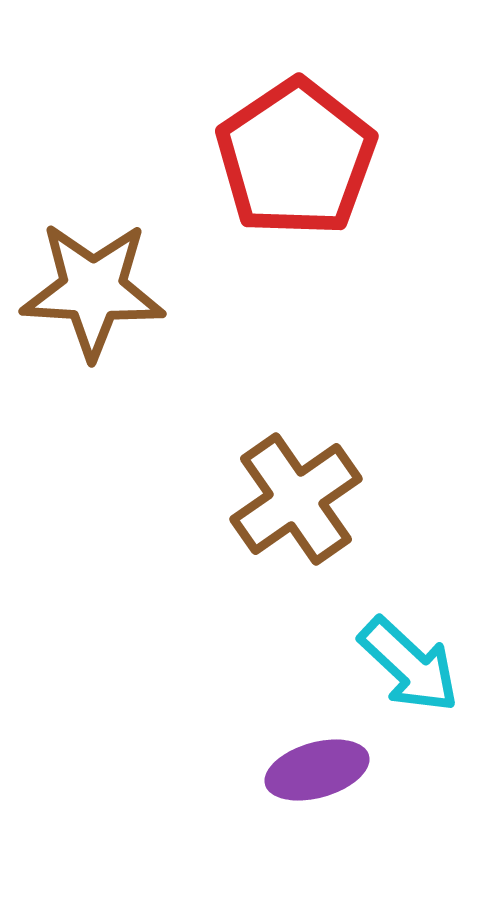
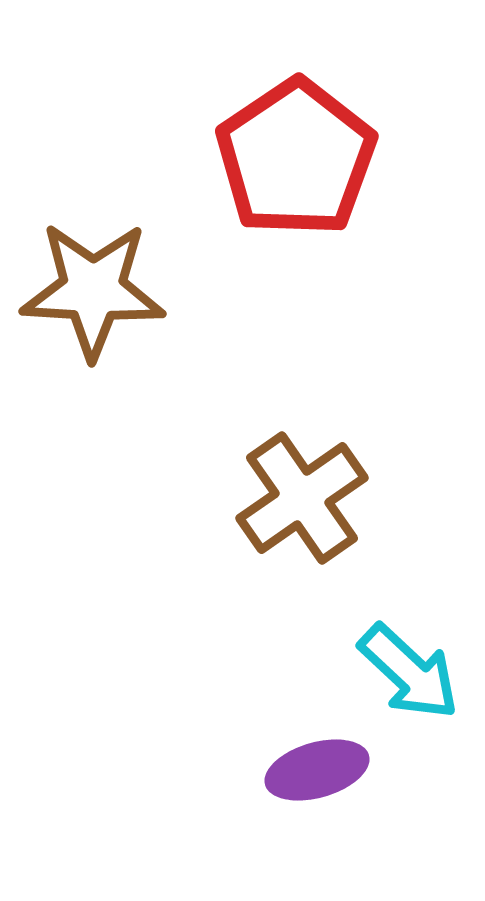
brown cross: moved 6 px right, 1 px up
cyan arrow: moved 7 px down
